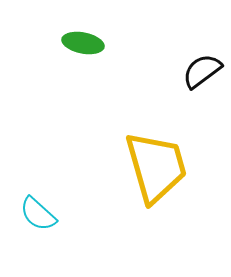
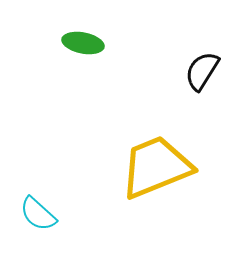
black semicircle: rotated 21 degrees counterclockwise
yellow trapezoid: rotated 96 degrees counterclockwise
